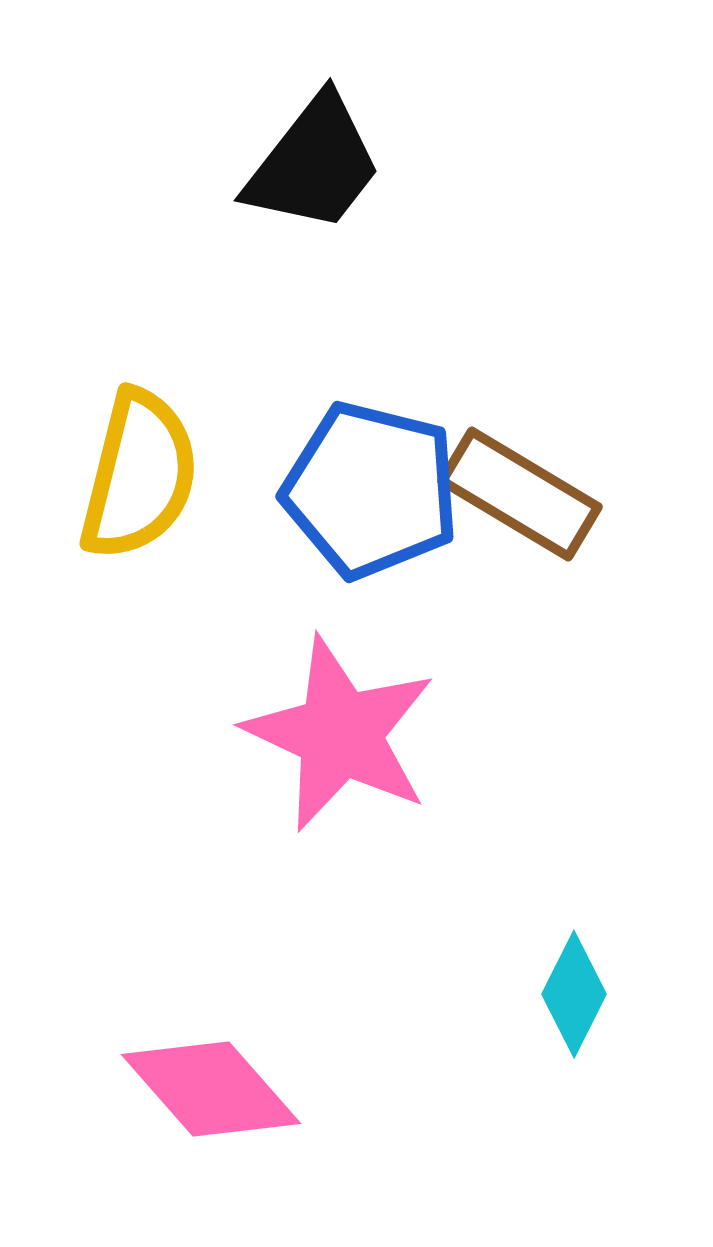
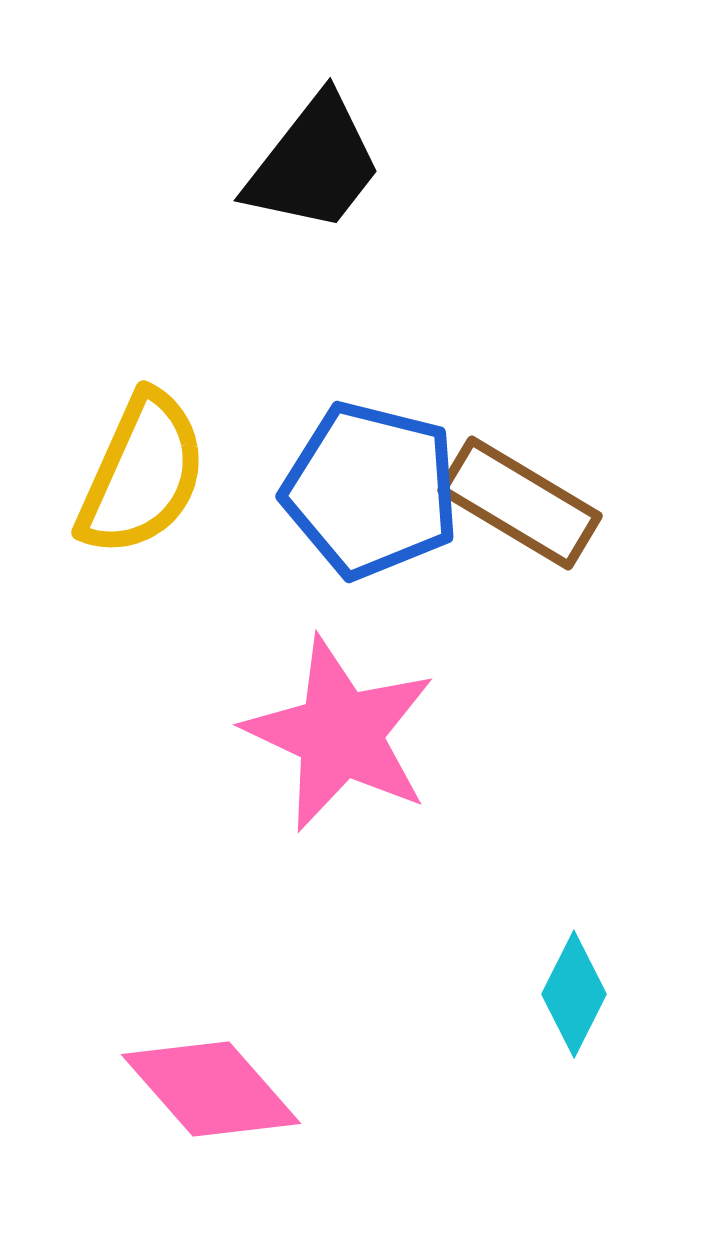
yellow semicircle: moved 3 px right, 1 px up; rotated 10 degrees clockwise
brown rectangle: moved 9 px down
